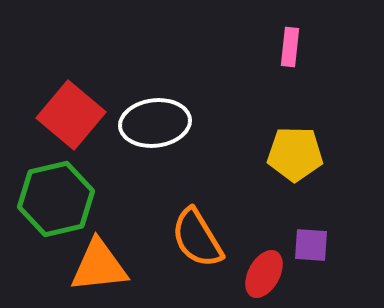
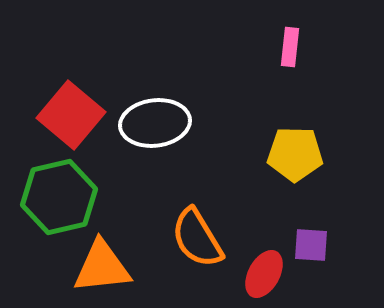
green hexagon: moved 3 px right, 2 px up
orange triangle: moved 3 px right, 1 px down
